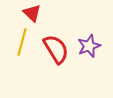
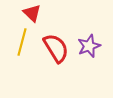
red semicircle: moved 1 px up
